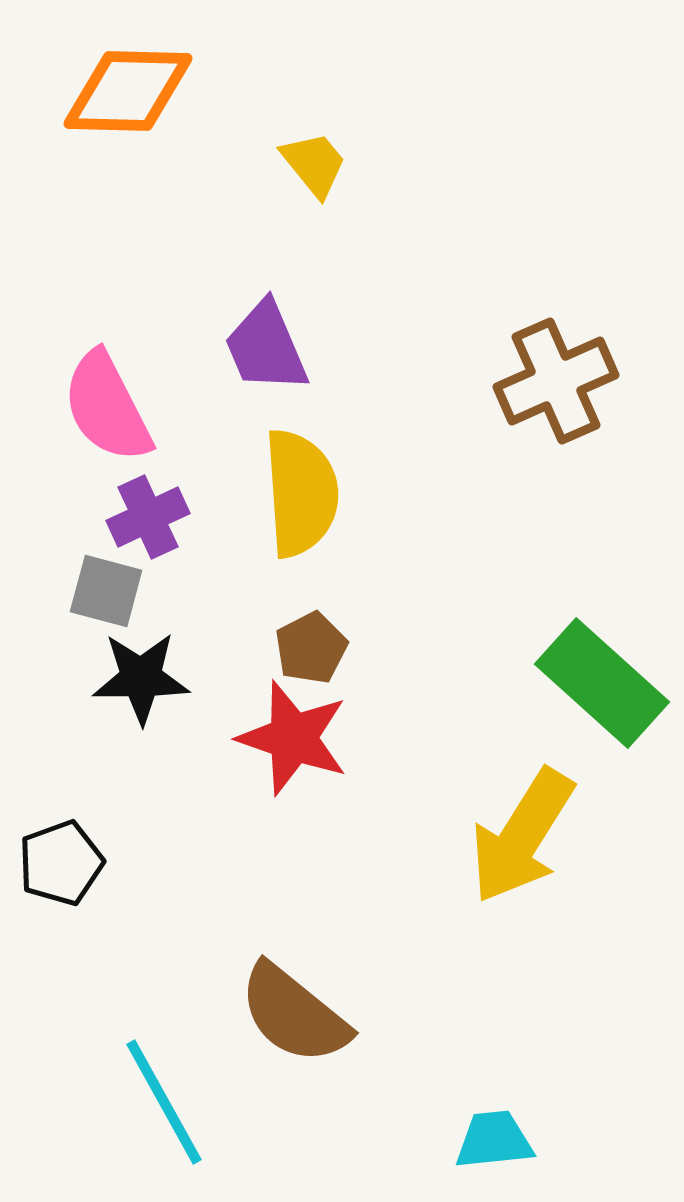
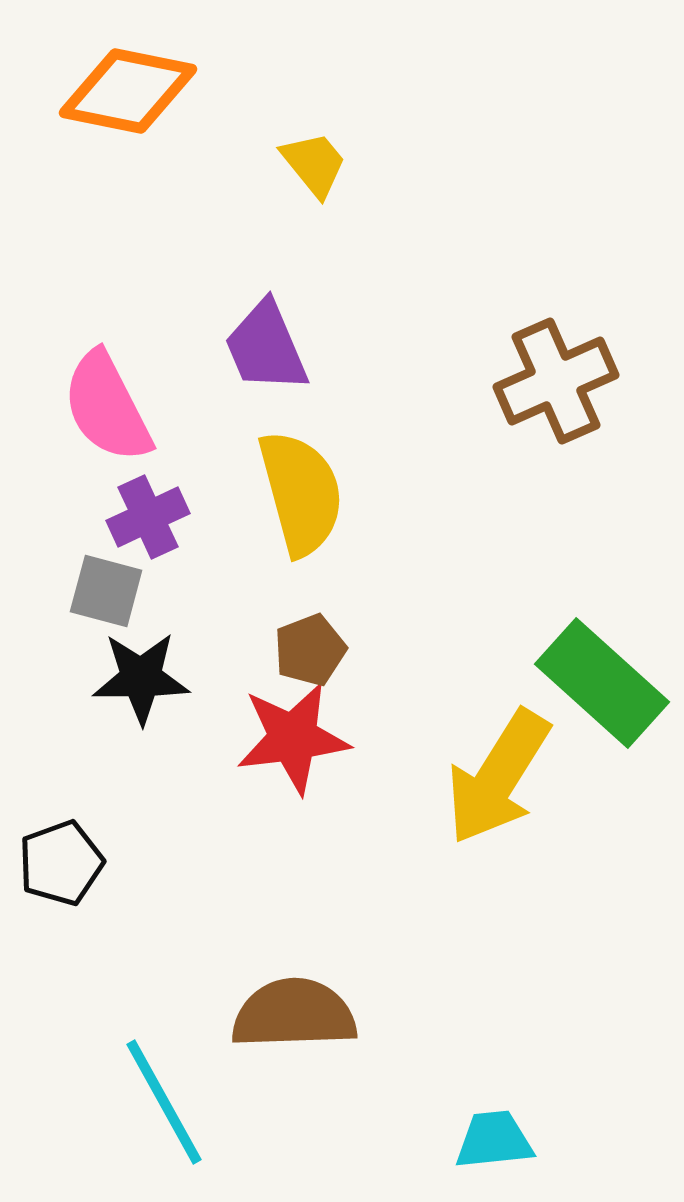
orange diamond: rotated 10 degrees clockwise
yellow semicircle: rotated 11 degrees counterclockwise
brown pentagon: moved 1 px left, 2 px down; rotated 6 degrees clockwise
red star: rotated 26 degrees counterclockwise
yellow arrow: moved 24 px left, 59 px up
brown semicircle: rotated 139 degrees clockwise
